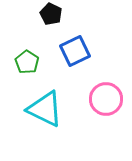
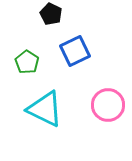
pink circle: moved 2 px right, 6 px down
